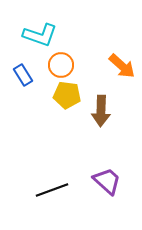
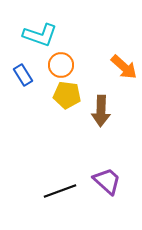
orange arrow: moved 2 px right, 1 px down
black line: moved 8 px right, 1 px down
